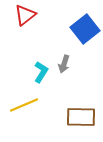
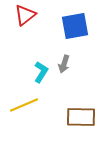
blue square: moved 10 px left, 3 px up; rotated 28 degrees clockwise
